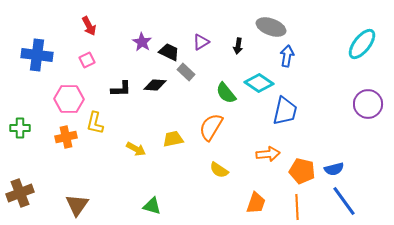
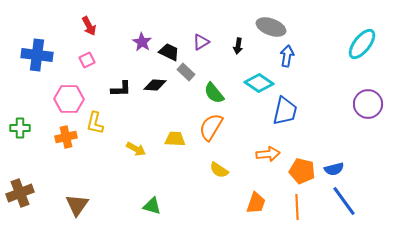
green semicircle: moved 12 px left
yellow trapezoid: moved 2 px right; rotated 15 degrees clockwise
